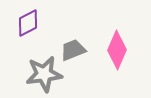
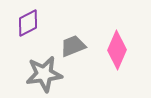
gray trapezoid: moved 4 px up
